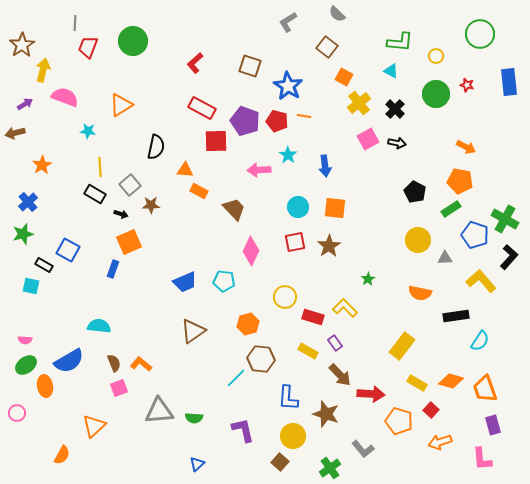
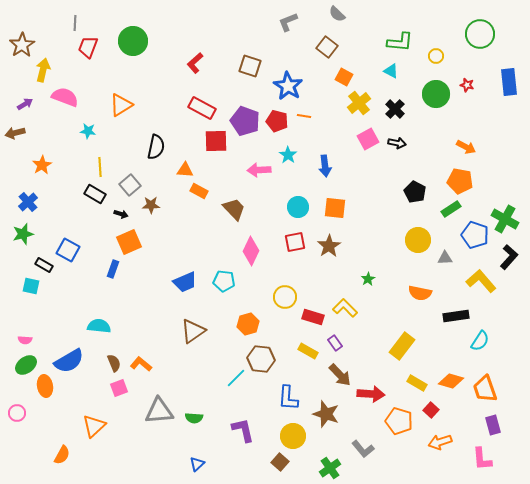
gray L-shape at (288, 22): rotated 10 degrees clockwise
